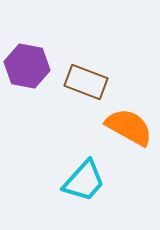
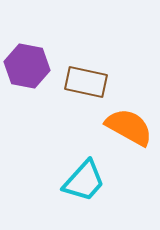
brown rectangle: rotated 9 degrees counterclockwise
